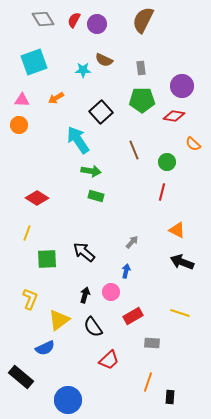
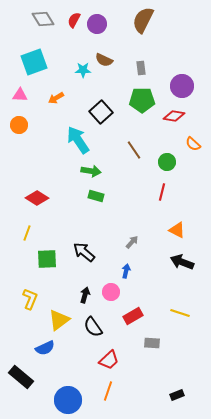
pink triangle at (22, 100): moved 2 px left, 5 px up
brown line at (134, 150): rotated 12 degrees counterclockwise
orange line at (148, 382): moved 40 px left, 9 px down
black rectangle at (170, 397): moved 7 px right, 2 px up; rotated 64 degrees clockwise
